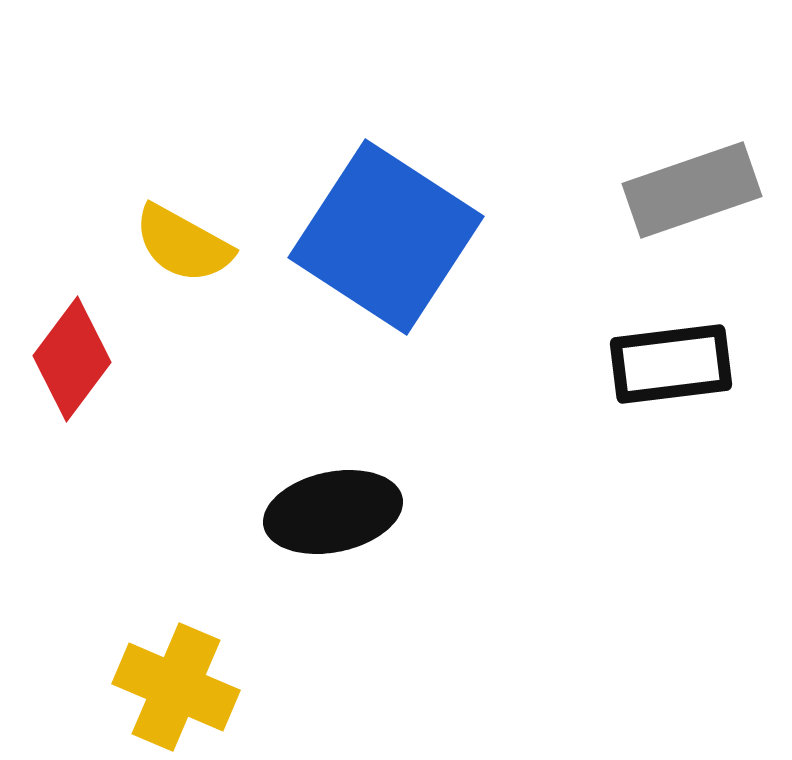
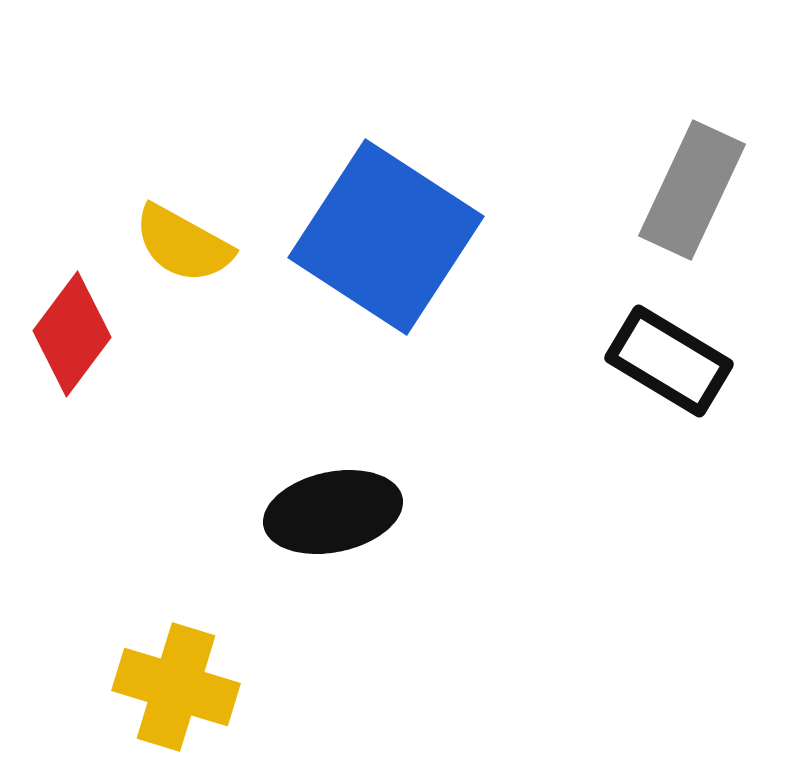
gray rectangle: rotated 46 degrees counterclockwise
red diamond: moved 25 px up
black rectangle: moved 2 px left, 3 px up; rotated 38 degrees clockwise
yellow cross: rotated 6 degrees counterclockwise
